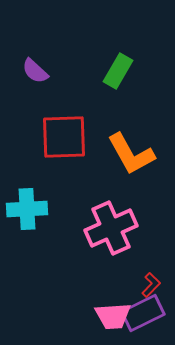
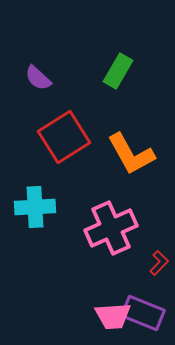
purple semicircle: moved 3 px right, 7 px down
red square: rotated 30 degrees counterclockwise
cyan cross: moved 8 px right, 2 px up
red L-shape: moved 8 px right, 22 px up
purple rectangle: rotated 48 degrees clockwise
